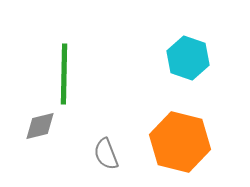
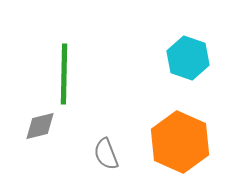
orange hexagon: rotated 10 degrees clockwise
